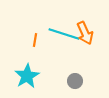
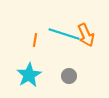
orange arrow: moved 1 px right, 2 px down
cyan star: moved 2 px right, 1 px up
gray circle: moved 6 px left, 5 px up
